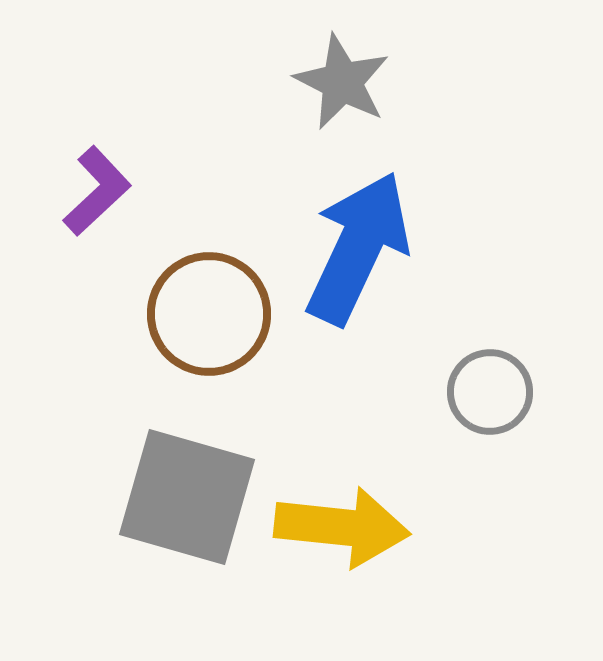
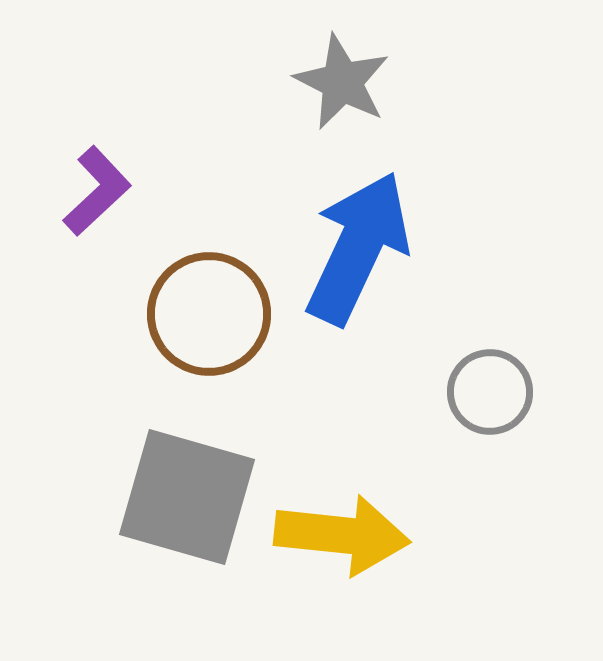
yellow arrow: moved 8 px down
